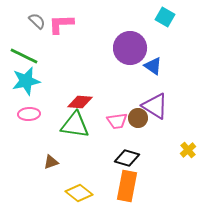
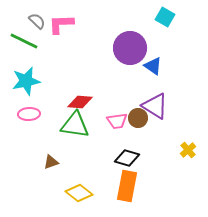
green line: moved 15 px up
